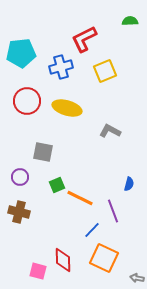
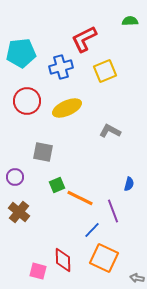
yellow ellipse: rotated 40 degrees counterclockwise
purple circle: moved 5 px left
brown cross: rotated 25 degrees clockwise
